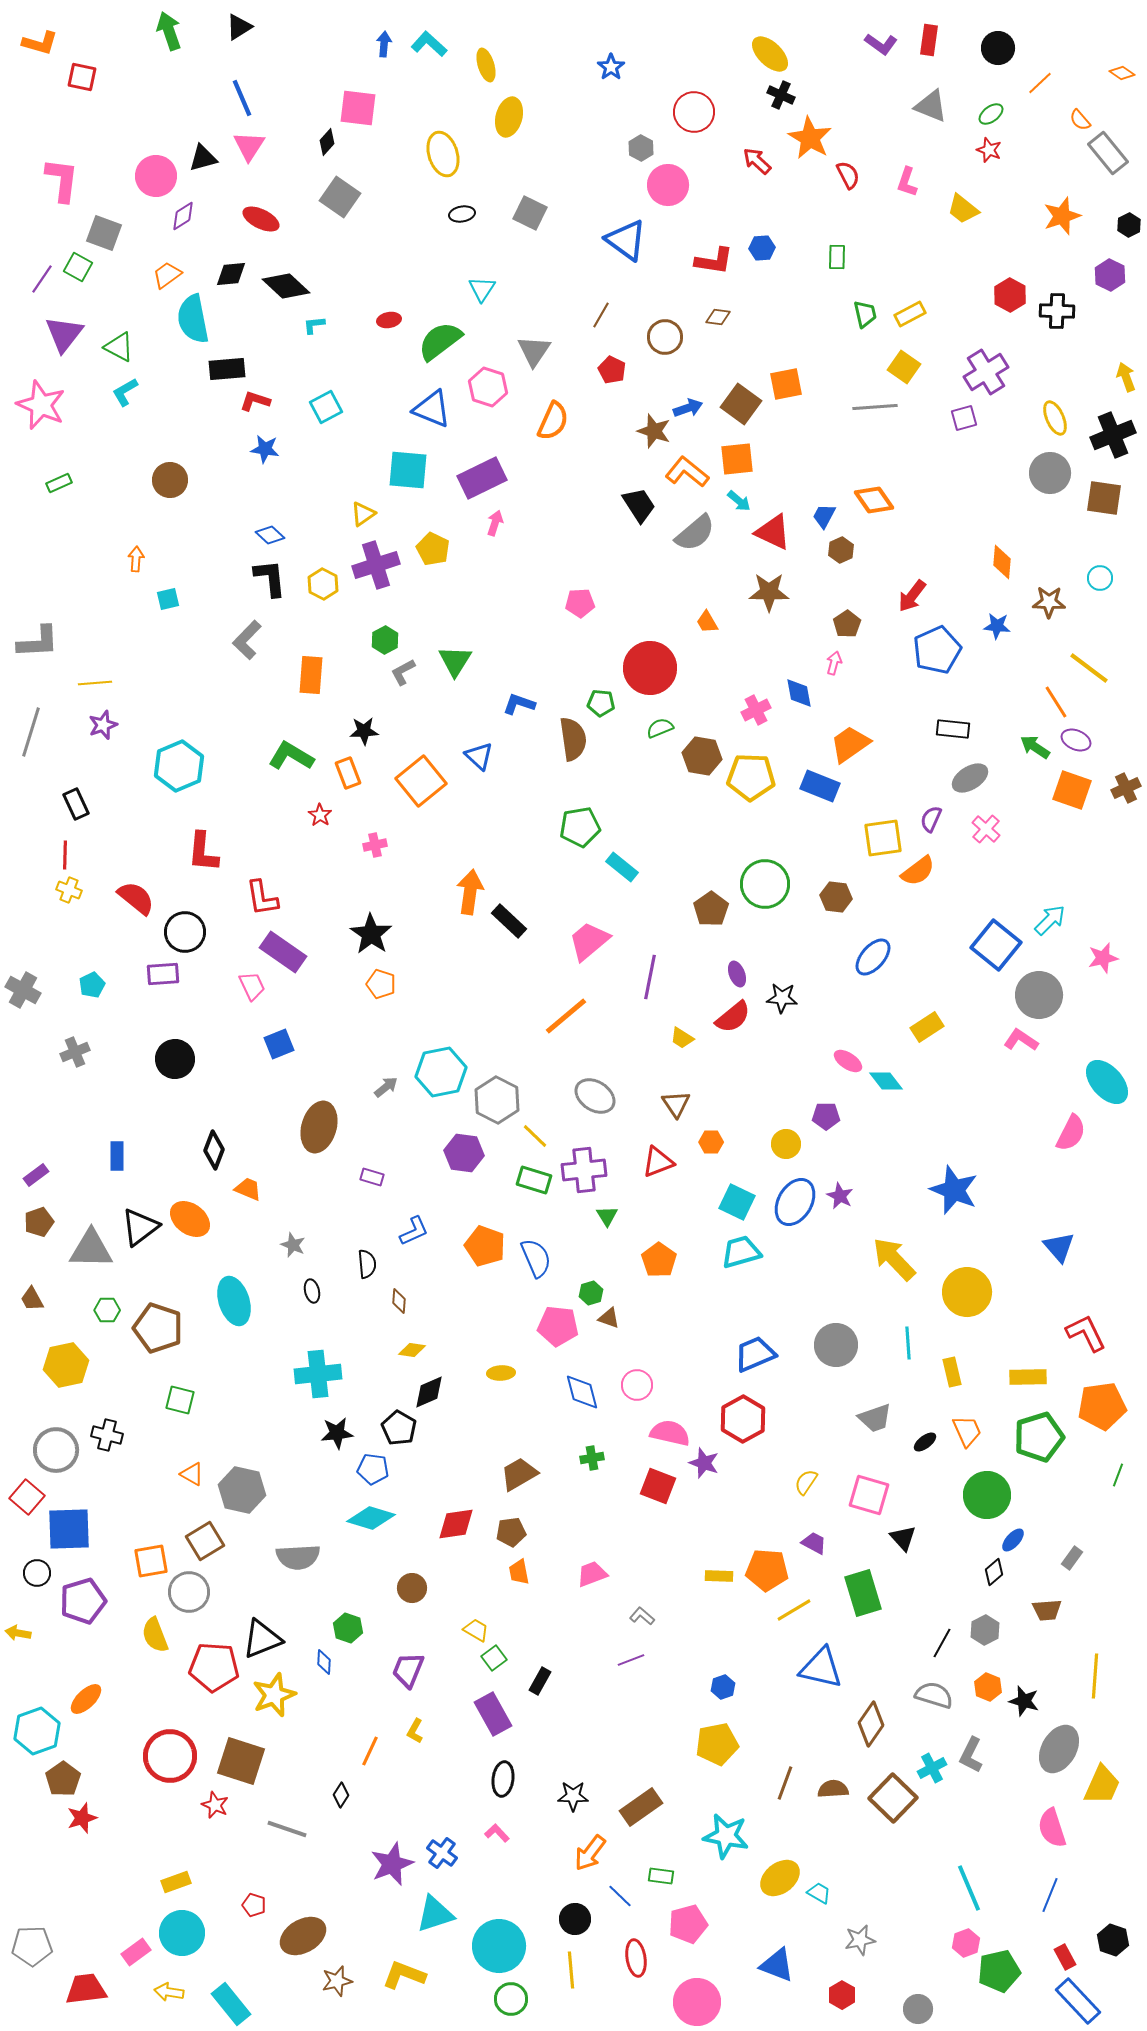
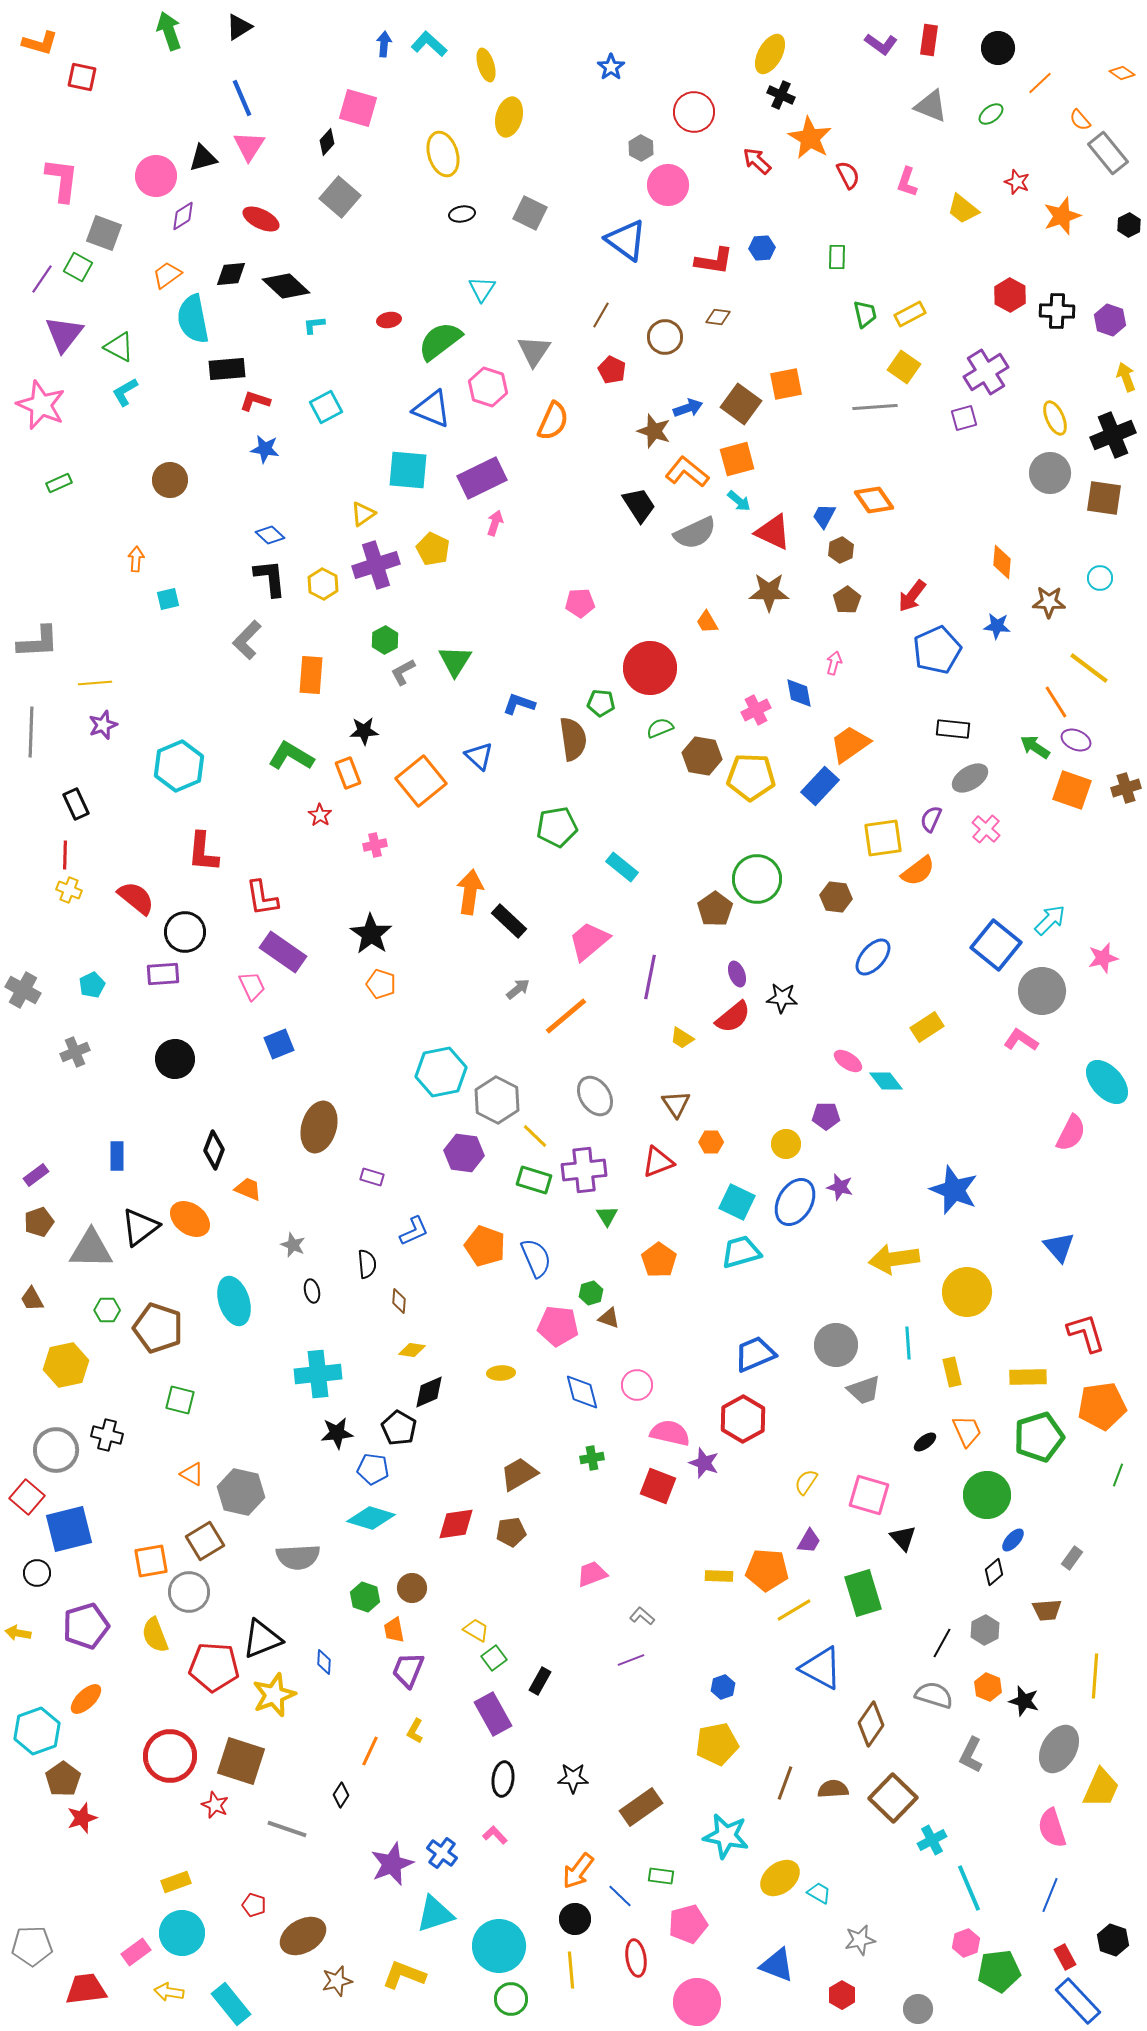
yellow ellipse at (770, 54): rotated 75 degrees clockwise
pink square at (358, 108): rotated 9 degrees clockwise
red star at (989, 150): moved 28 px right, 32 px down
gray square at (340, 197): rotated 6 degrees clockwise
purple hexagon at (1110, 275): moved 45 px down; rotated 8 degrees counterclockwise
orange square at (737, 459): rotated 9 degrees counterclockwise
gray semicircle at (695, 533): rotated 15 degrees clockwise
brown pentagon at (847, 624): moved 24 px up
gray line at (31, 732): rotated 15 degrees counterclockwise
blue rectangle at (820, 786): rotated 69 degrees counterclockwise
brown cross at (1126, 788): rotated 8 degrees clockwise
green pentagon at (580, 827): moved 23 px left
green circle at (765, 884): moved 8 px left, 5 px up
brown pentagon at (711, 909): moved 4 px right
gray circle at (1039, 995): moved 3 px right, 4 px up
gray arrow at (386, 1087): moved 132 px right, 98 px up
gray ellipse at (595, 1096): rotated 24 degrees clockwise
purple star at (840, 1196): moved 9 px up; rotated 12 degrees counterclockwise
yellow arrow at (894, 1259): rotated 54 degrees counterclockwise
red L-shape at (1086, 1333): rotated 9 degrees clockwise
gray trapezoid at (875, 1418): moved 11 px left, 28 px up
gray hexagon at (242, 1490): moved 1 px left, 2 px down
blue square at (69, 1529): rotated 12 degrees counterclockwise
purple trapezoid at (814, 1543): moved 5 px left, 2 px up; rotated 92 degrees clockwise
orange trapezoid at (519, 1572): moved 125 px left, 58 px down
purple pentagon at (83, 1601): moved 3 px right, 25 px down
green hexagon at (348, 1628): moved 17 px right, 31 px up
blue triangle at (821, 1668): rotated 15 degrees clockwise
cyan cross at (932, 1768): moved 72 px down
yellow trapezoid at (1102, 1785): moved 1 px left, 3 px down
black star at (573, 1796): moved 18 px up
pink L-shape at (497, 1833): moved 2 px left, 2 px down
orange arrow at (590, 1853): moved 12 px left, 18 px down
green pentagon at (999, 1971): rotated 6 degrees clockwise
